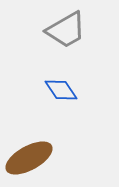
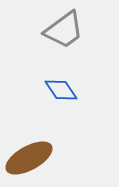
gray trapezoid: moved 2 px left; rotated 6 degrees counterclockwise
